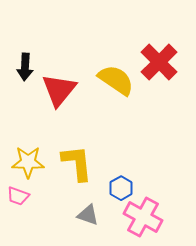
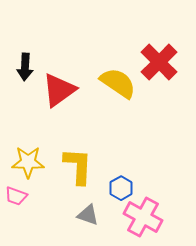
yellow semicircle: moved 2 px right, 3 px down
red triangle: rotated 15 degrees clockwise
yellow L-shape: moved 1 px right, 3 px down; rotated 9 degrees clockwise
pink trapezoid: moved 2 px left
